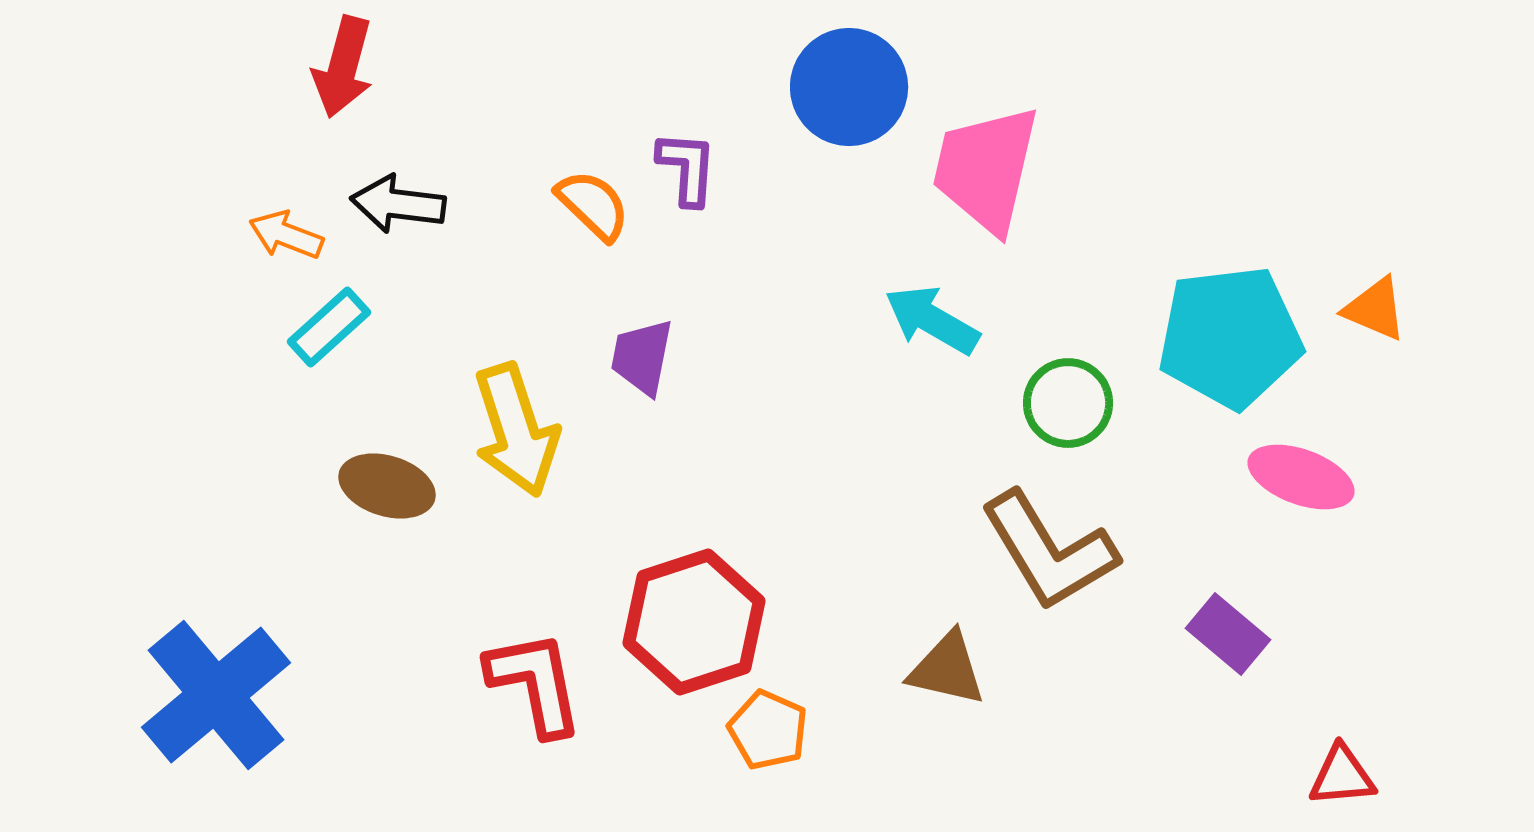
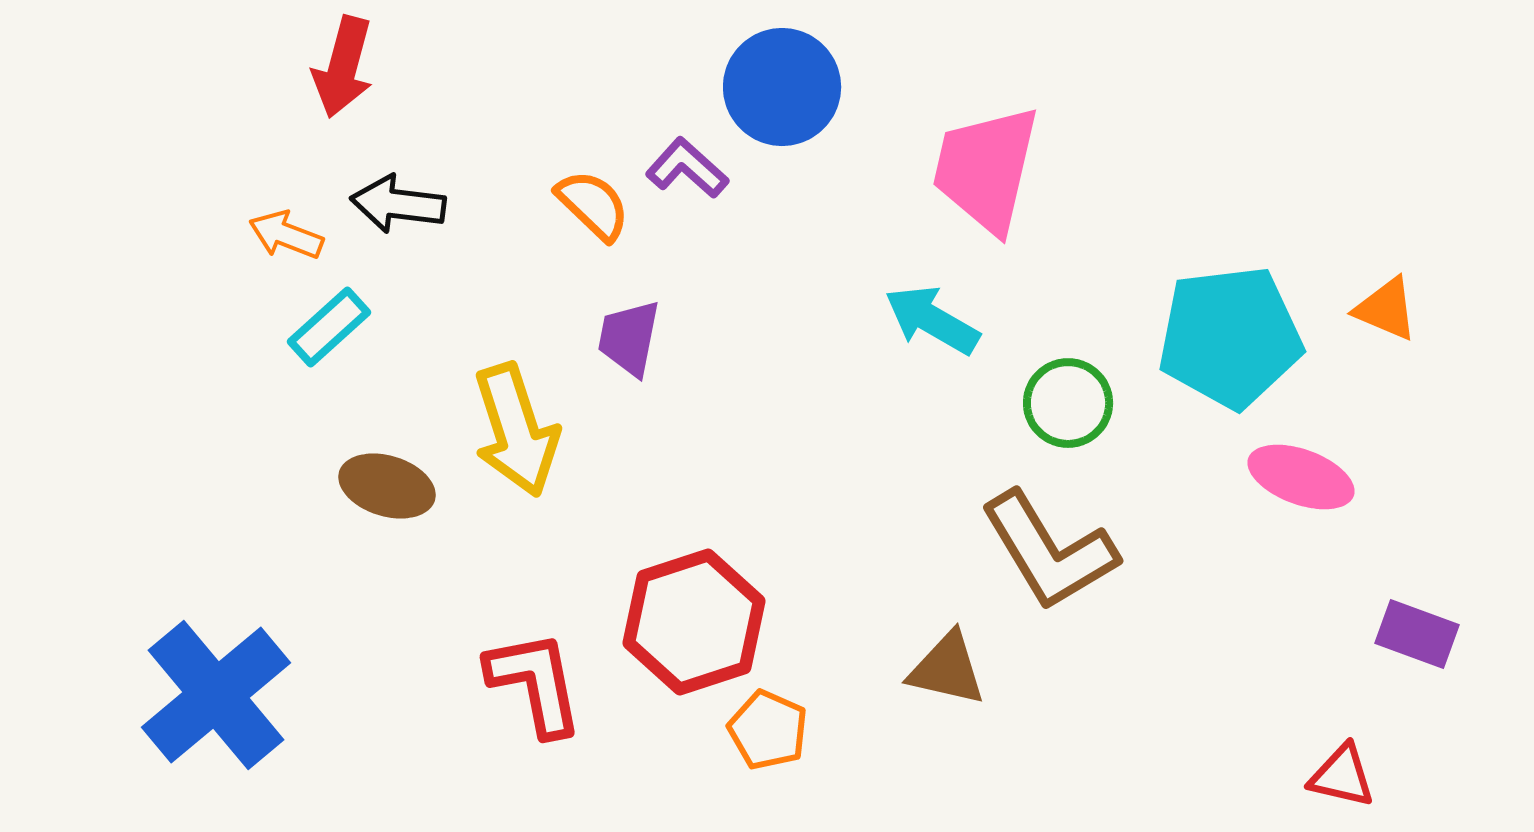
blue circle: moved 67 px left
purple L-shape: rotated 52 degrees counterclockwise
orange triangle: moved 11 px right
purple trapezoid: moved 13 px left, 19 px up
purple rectangle: moved 189 px right; rotated 20 degrees counterclockwise
red triangle: rotated 18 degrees clockwise
